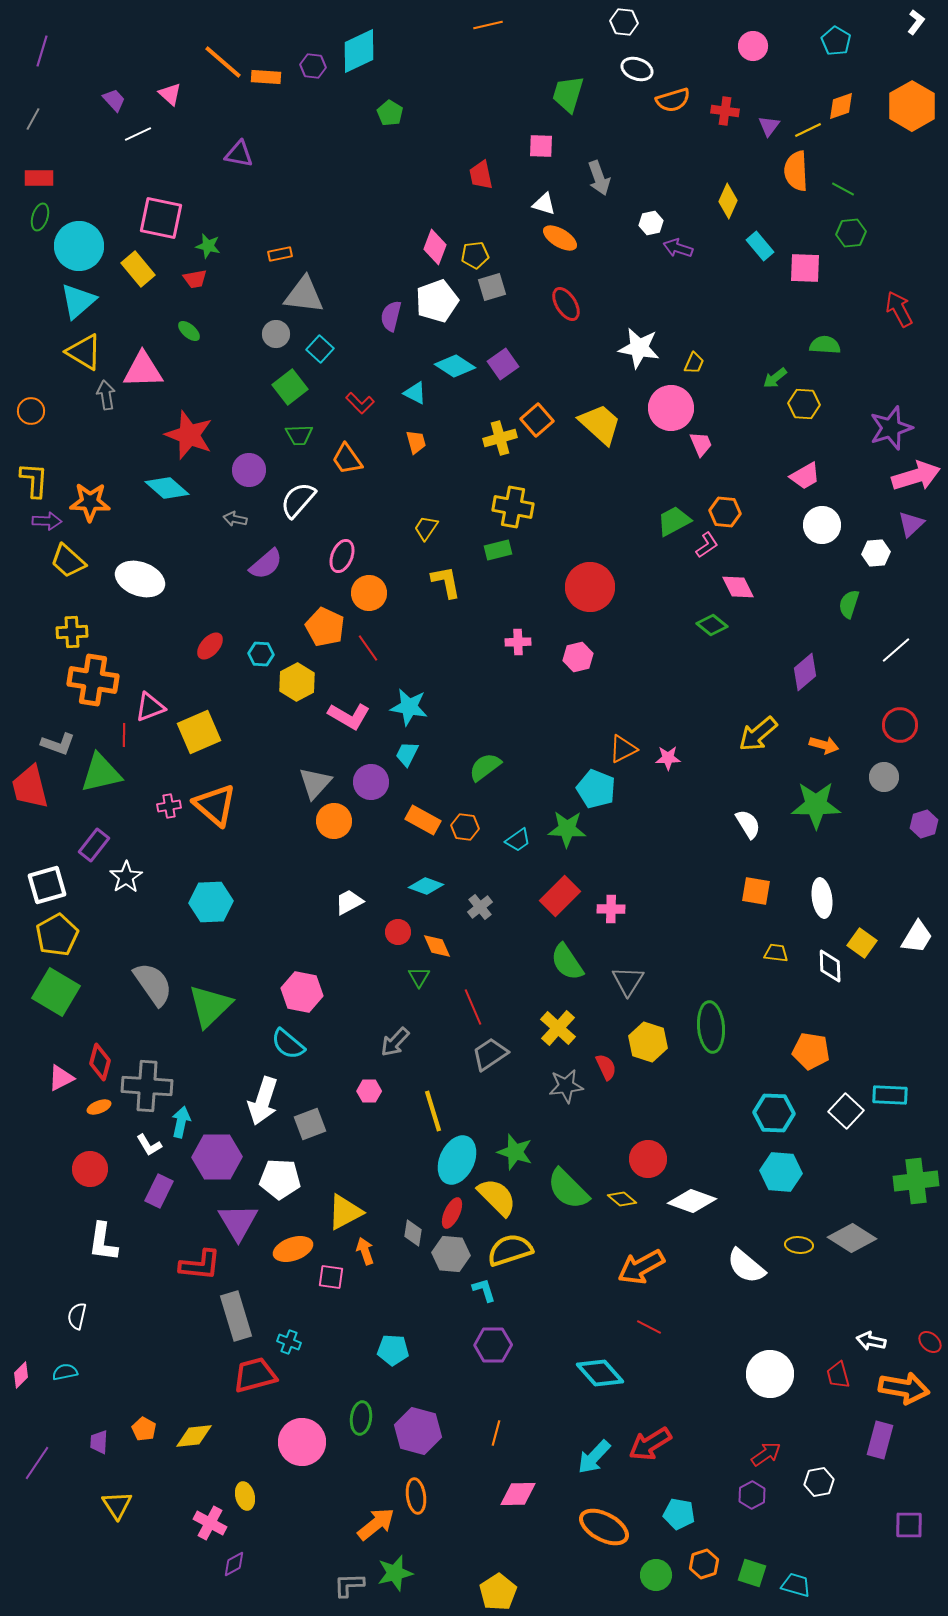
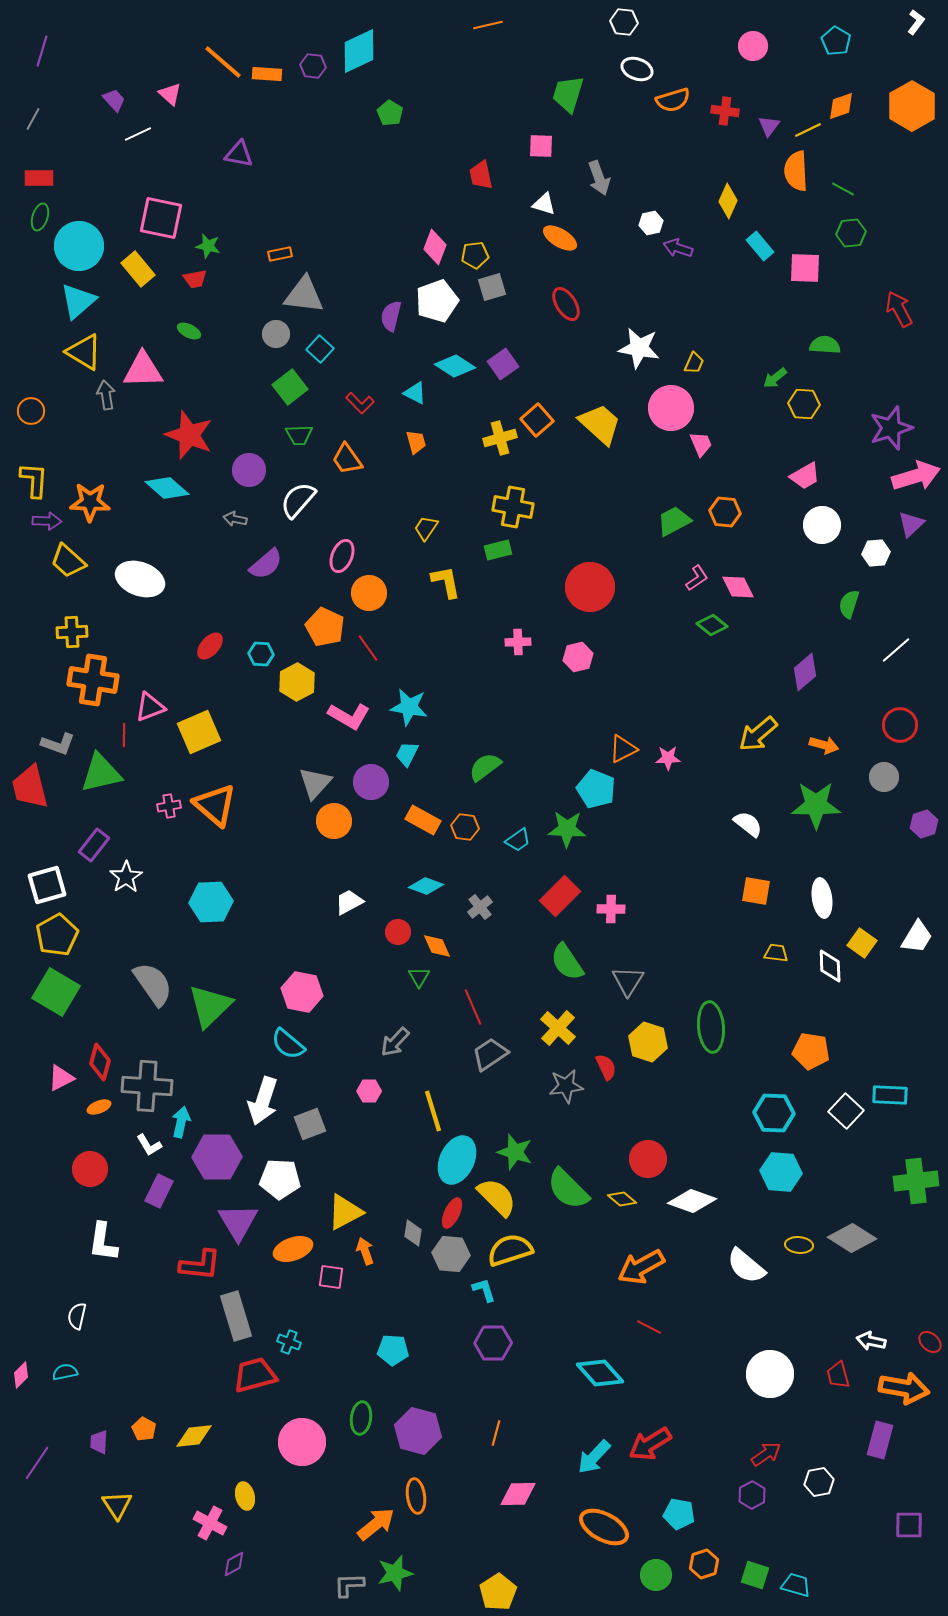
orange rectangle at (266, 77): moved 1 px right, 3 px up
green ellipse at (189, 331): rotated 15 degrees counterclockwise
pink L-shape at (707, 545): moved 10 px left, 33 px down
white semicircle at (748, 824): rotated 20 degrees counterclockwise
purple hexagon at (493, 1345): moved 2 px up
green square at (752, 1573): moved 3 px right, 2 px down
